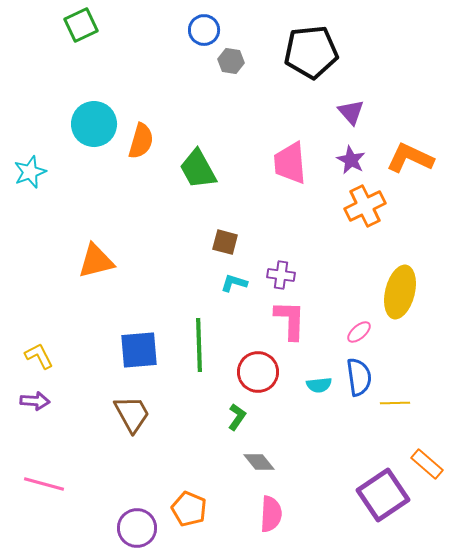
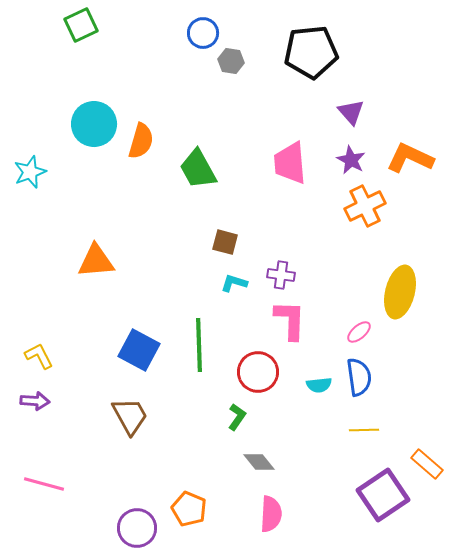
blue circle: moved 1 px left, 3 px down
orange triangle: rotated 9 degrees clockwise
blue square: rotated 33 degrees clockwise
yellow line: moved 31 px left, 27 px down
brown trapezoid: moved 2 px left, 2 px down
